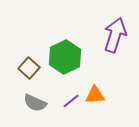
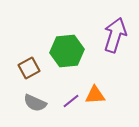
green hexagon: moved 2 px right, 6 px up; rotated 20 degrees clockwise
brown square: rotated 20 degrees clockwise
